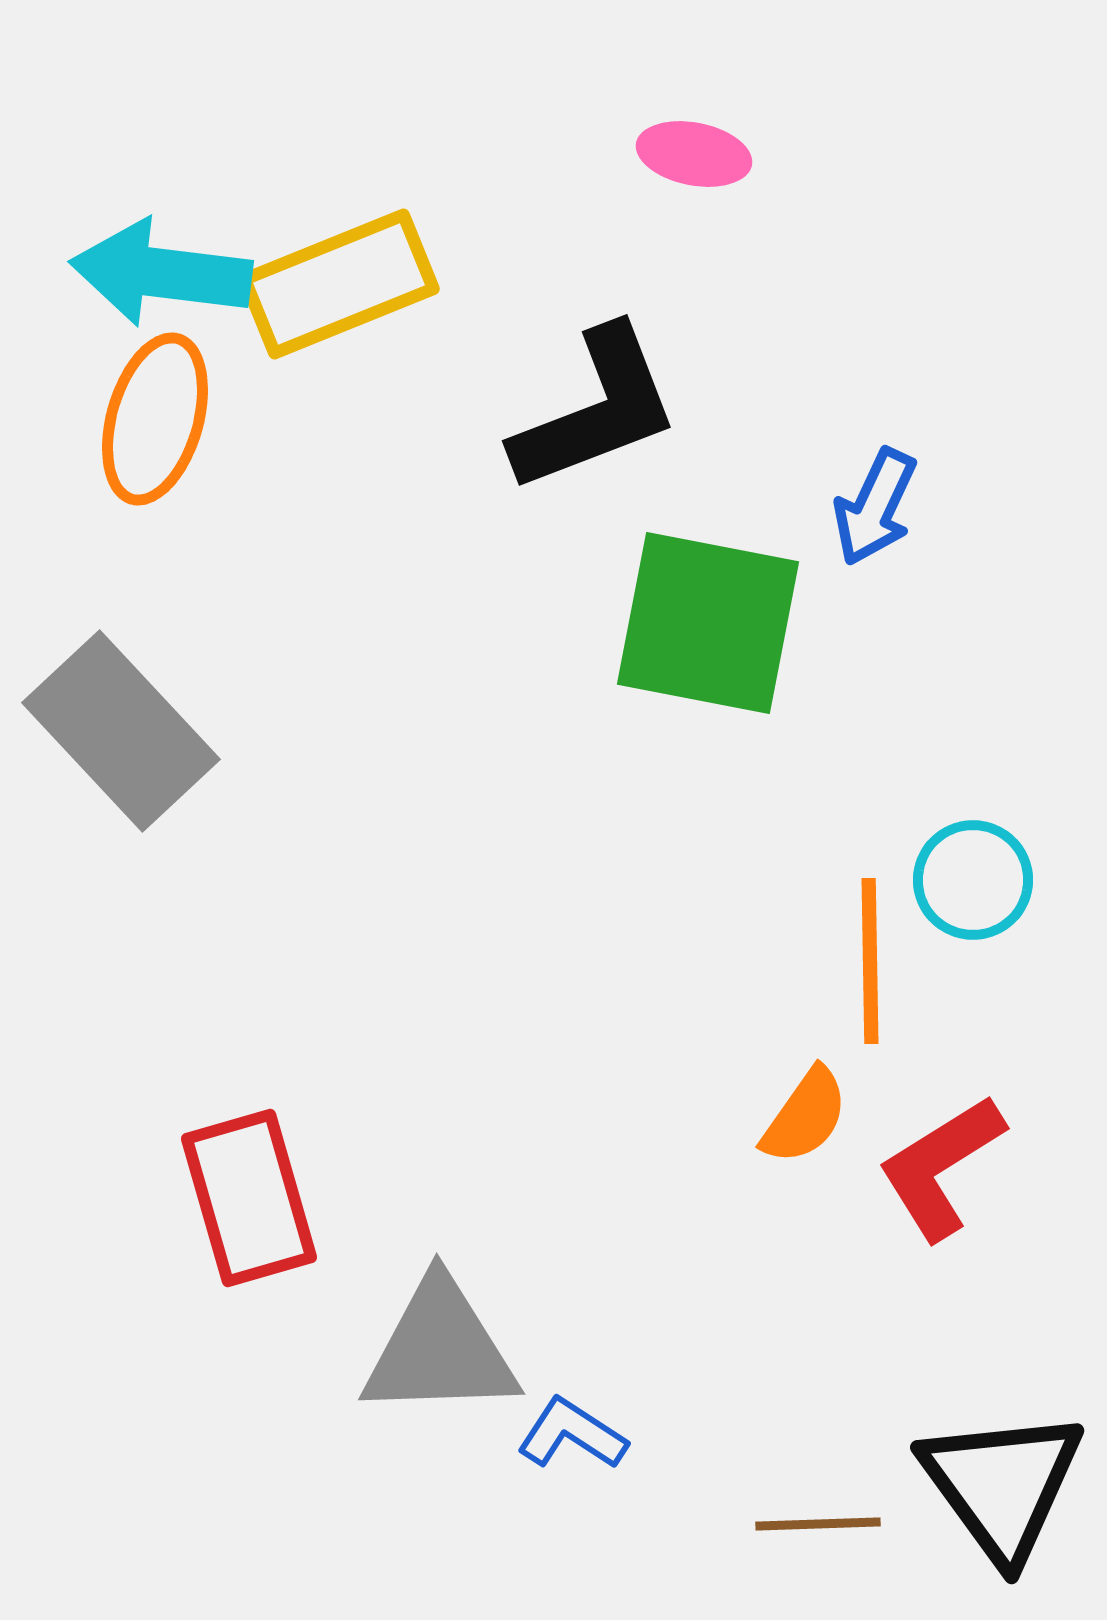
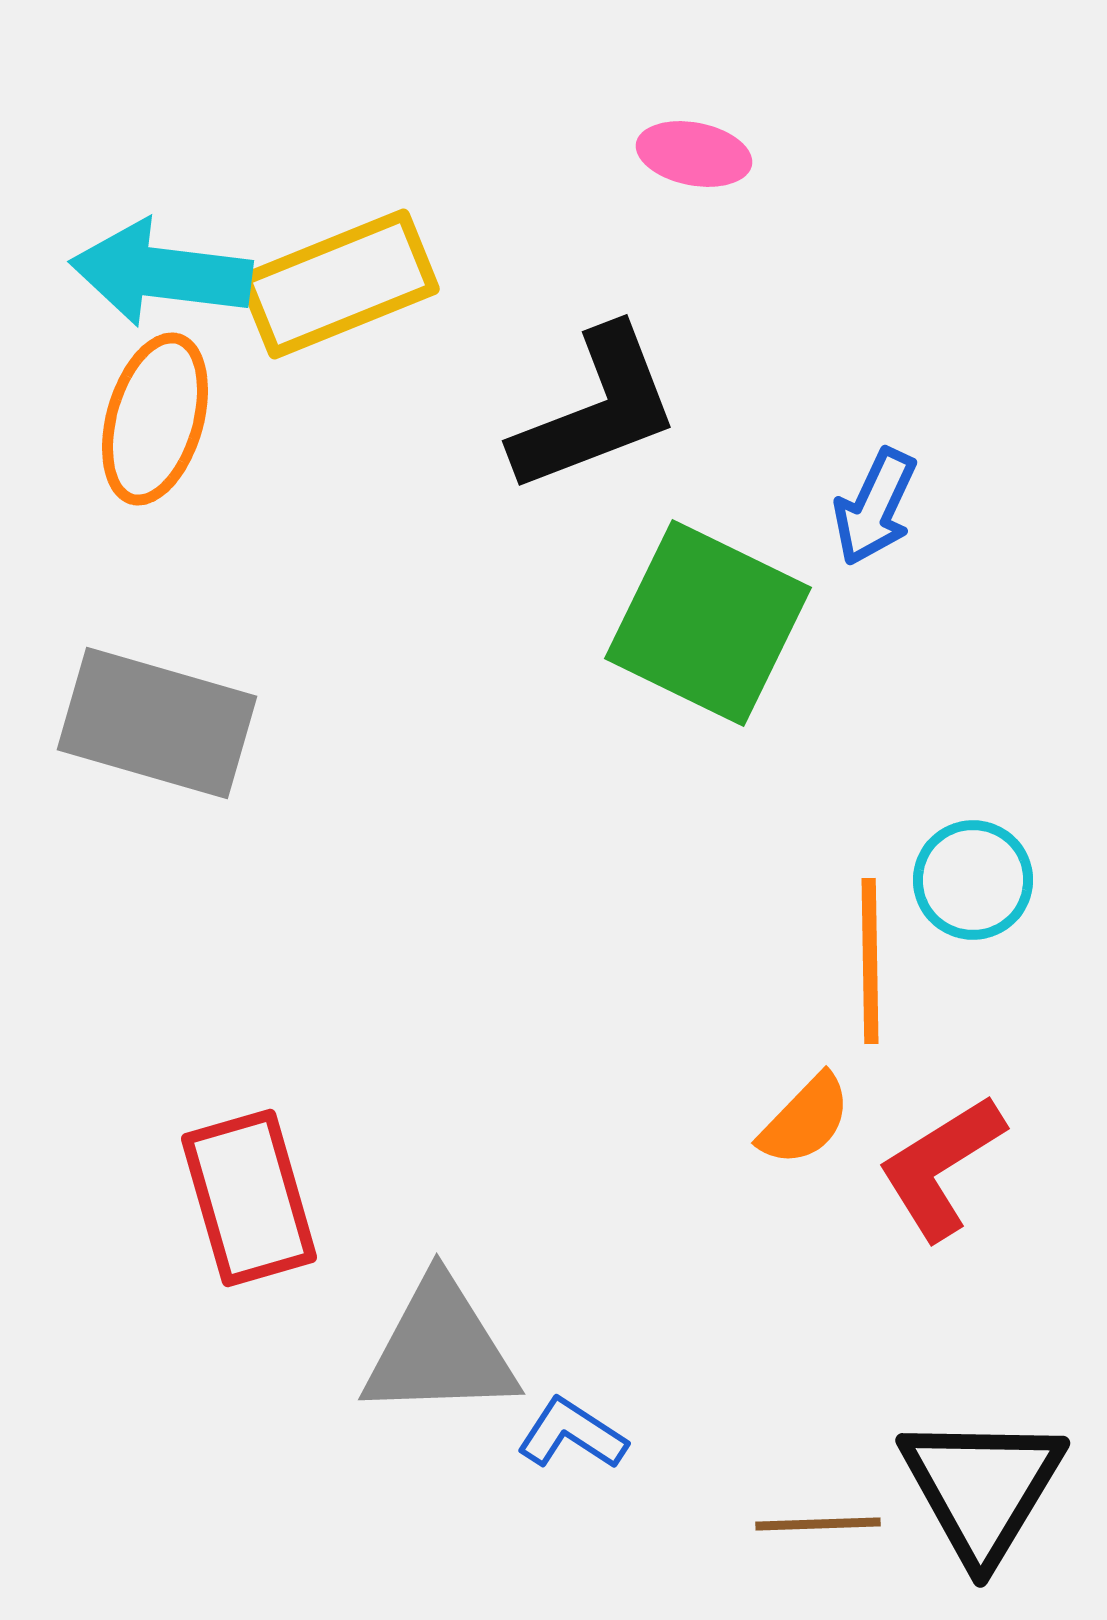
green square: rotated 15 degrees clockwise
gray rectangle: moved 36 px right, 8 px up; rotated 31 degrees counterclockwise
orange semicircle: moved 4 px down; rotated 9 degrees clockwise
black triangle: moved 20 px left, 3 px down; rotated 7 degrees clockwise
